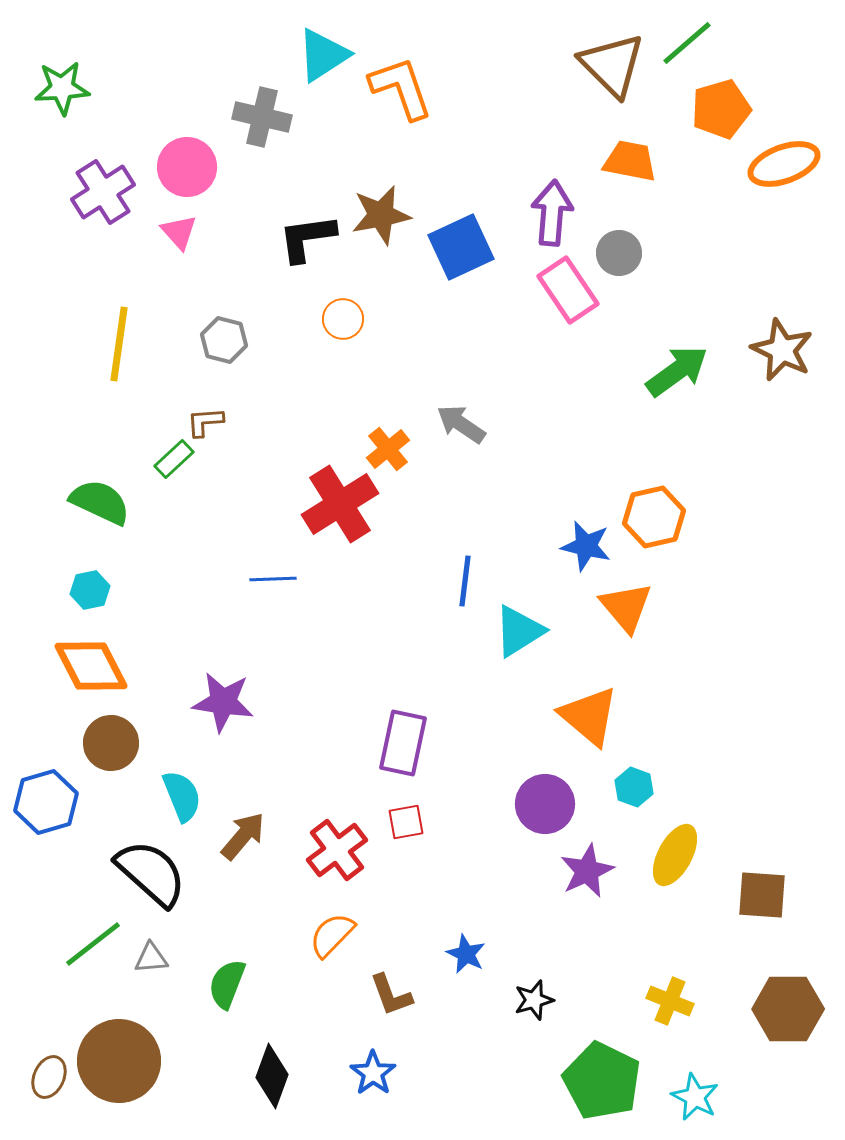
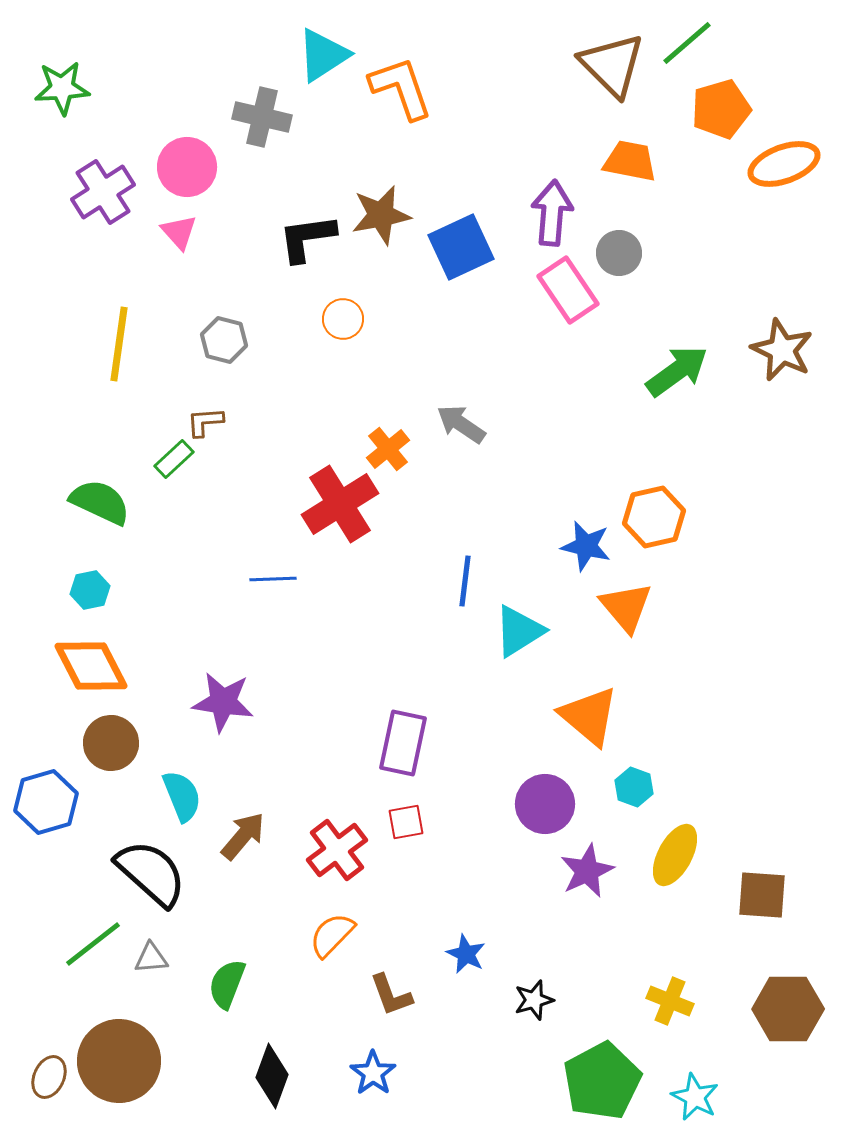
green pentagon at (602, 1081): rotated 18 degrees clockwise
